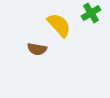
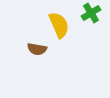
yellow semicircle: rotated 20 degrees clockwise
